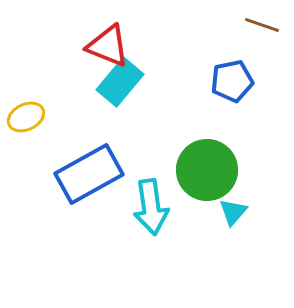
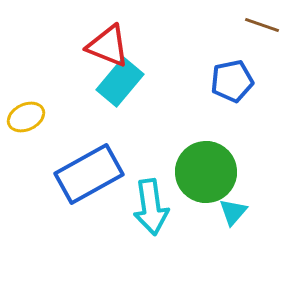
green circle: moved 1 px left, 2 px down
